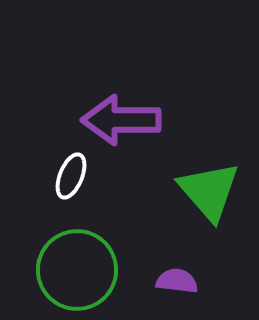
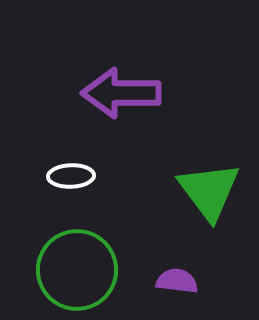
purple arrow: moved 27 px up
white ellipse: rotated 66 degrees clockwise
green triangle: rotated 4 degrees clockwise
